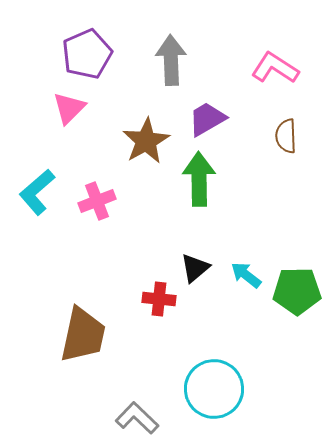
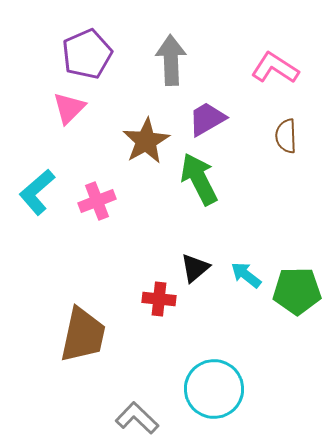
green arrow: rotated 26 degrees counterclockwise
